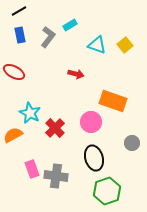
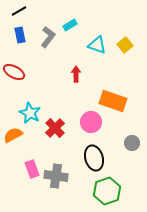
red arrow: rotated 105 degrees counterclockwise
